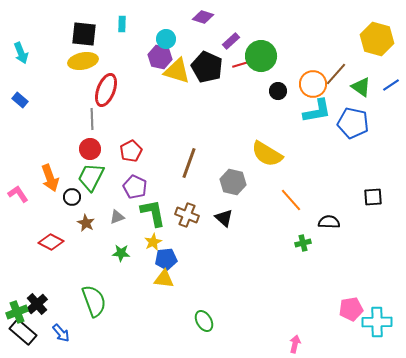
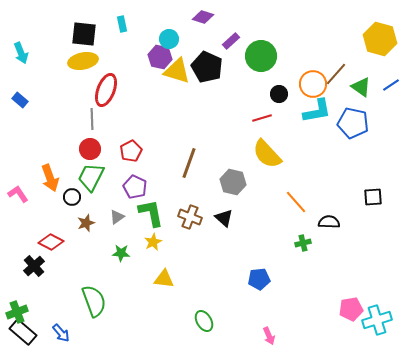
cyan rectangle at (122, 24): rotated 14 degrees counterclockwise
cyan circle at (166, 39): moved 3 px right
yellow hexagon at (377, 39): moved 3 px right
red line at (242, 64): moved 20 px right, 54 px down
black circle at (278, 91): moved 1 px right, 3 px down
yellow semicircle at (267, 154): rotated 16 degrees clockwise
orange line at (291, 200): moved 5 px right, 2 px down
green L-shape at (153, 213): moved 2 px left
brown cross at (187, 215): moved 3 px right, 2 px down
gray triangle at (117, 217): rotated 14 degrees counterclockwise
brown star at (86, 223): rotated 24 degrees clockwise
blue pentagon at (166, 259): moved 93 px right, 20 px down
black cross at (37, 304): moved 3 px left, 38 px up
cyan cross at (377, 322): moved 2 px up; rotated 16 degrees counterclockwise
pink arrow at (295, 344): moved 26 px left, 8 px up; rotated 144 degrees clockwise
